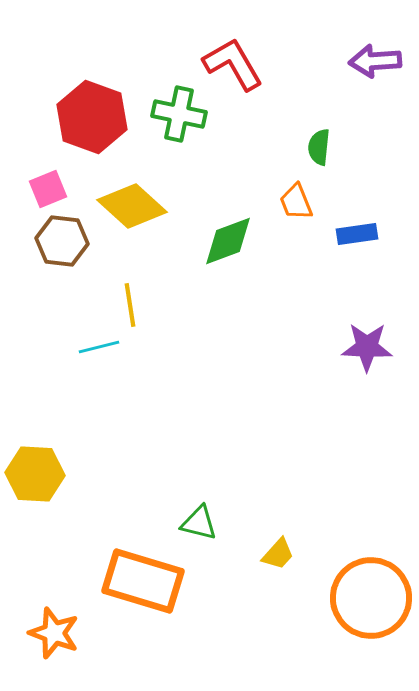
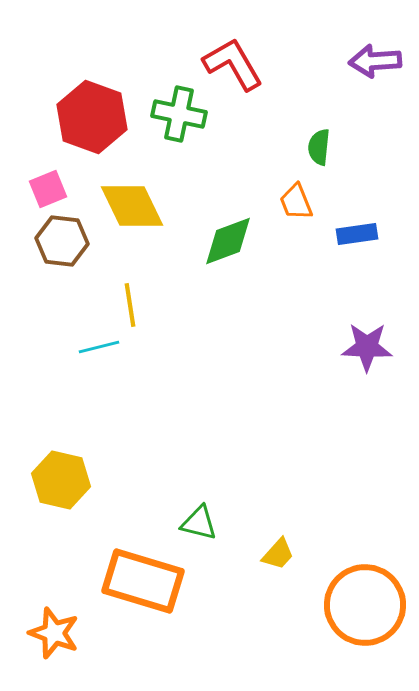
yellow diamond: rotated 22 degrees clockwise
yellow hexagon: moved 26 px right, 6 px down; rotated 10 degrees clockwise
orange circle: moved 6 px left, 7 px down
